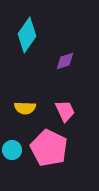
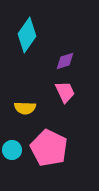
pink trapezoid: moved 19 px up
